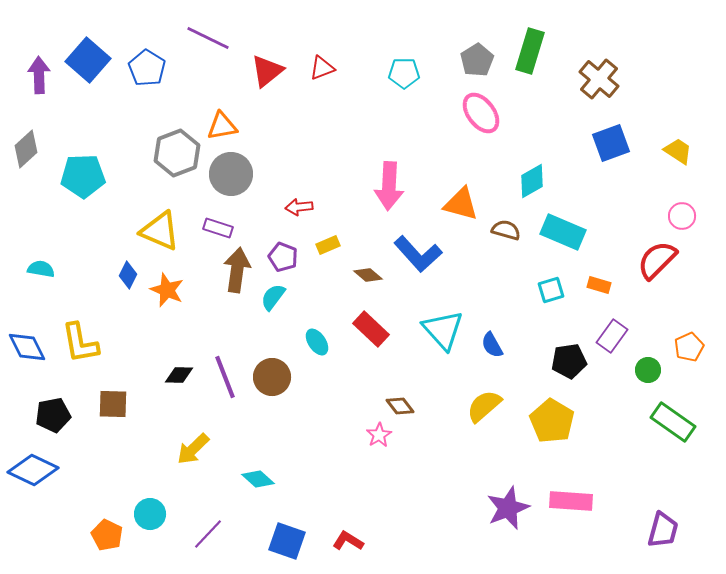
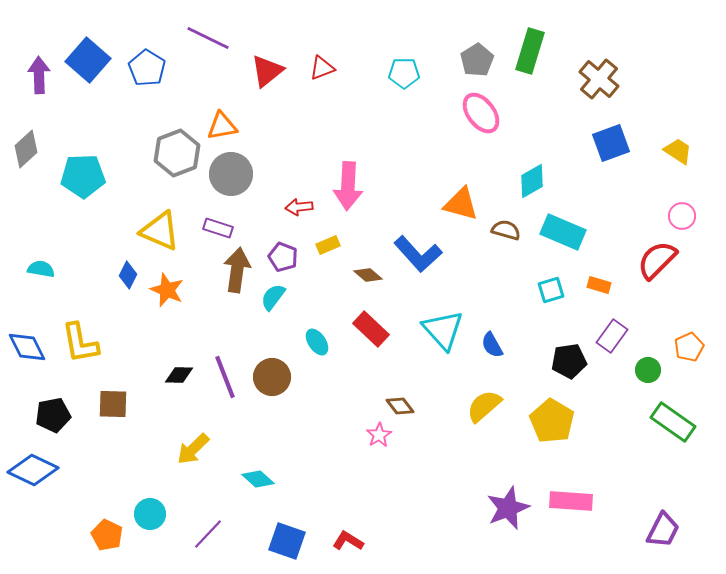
pink arrow at (389, 186): moved 41 px left
purple trapezoid at (663, 530): rotated 12 degrees clockwise
